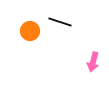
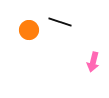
orange circle: moved 1 px left, 1 px up
